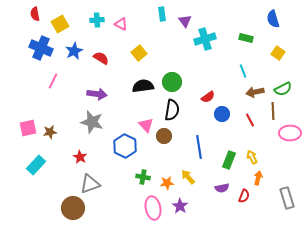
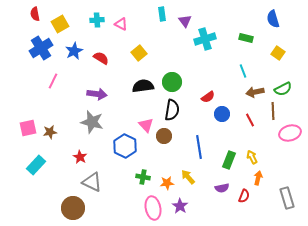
blue cross at (41, 48): rotated 35 degrees clockwise
pink ellipse at (290, 133): rotated 15 degrees counterclockwise
gray triangle at (90, 184): moved 2 px right, 2 px up; rotated 45 degrees clockwise
